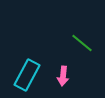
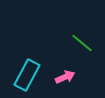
pink arrow: moved 2 px right, 1 px down; rotated 120 degrees counterclockwise
